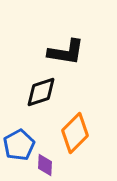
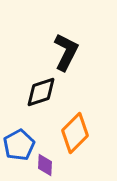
black L-shape: rotated 72 degrees counterclockwise
